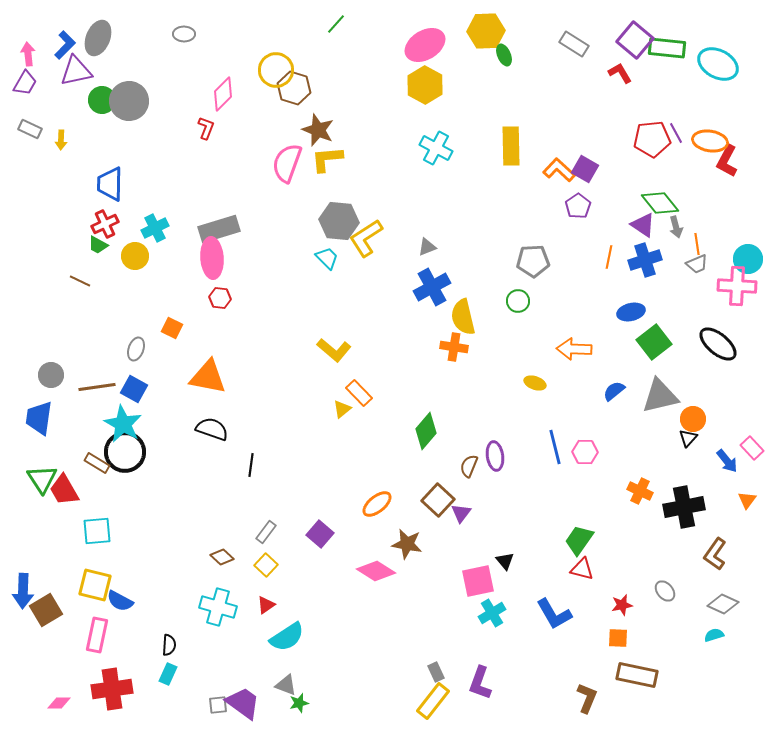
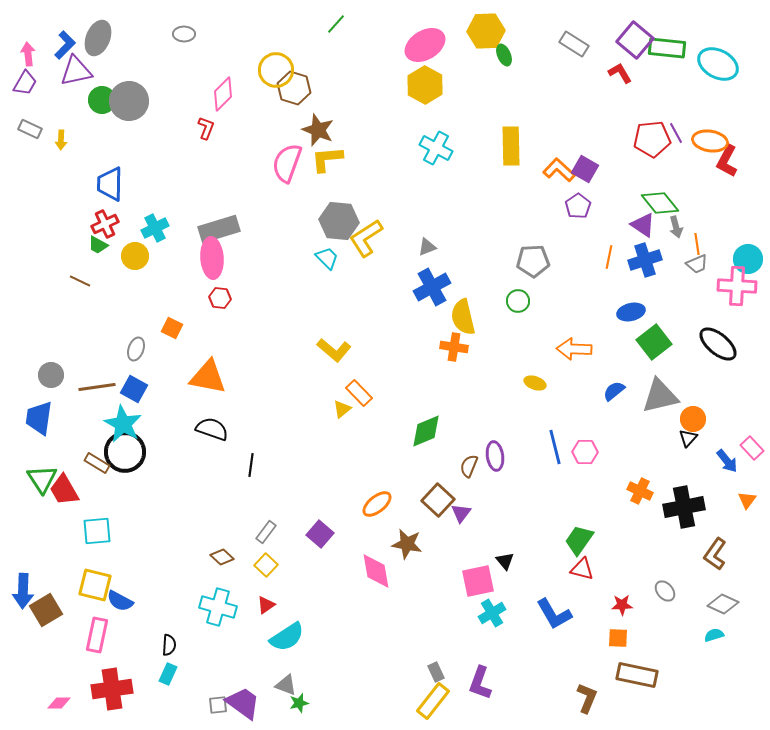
green diamond at (426, 431): rotated 27 degrees clockwise
pink diamond at (376, 571): rotated 48 degrees clockwise
red star at (622, 605): rotated 10 degrees clockwise
